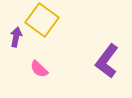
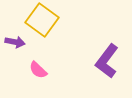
purple arrow: moved 1 px left, 5 px down; rotated 90 degrees clockwise
pink semicircle: moved 1 px left, 1 px down
